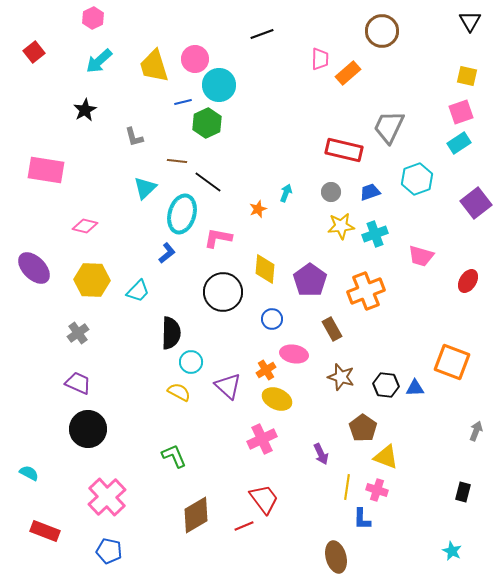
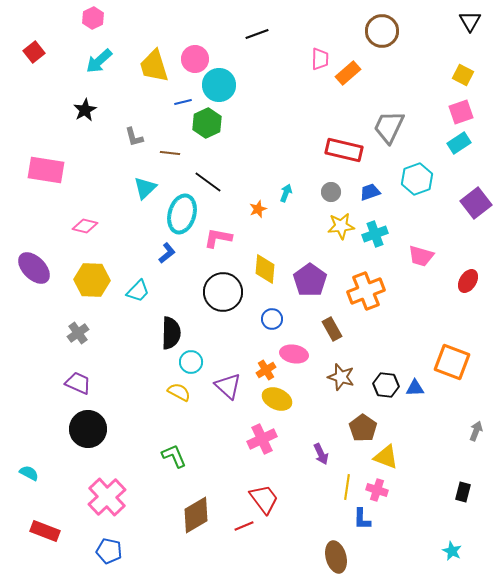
black line at (262, 34): moved 5 px left
yellow square at (467, 76): moved 4 px left, 1 px up; rotated 15 degrees clockwise
brown line at (177, 161): moved 7 px left, 8 px up
